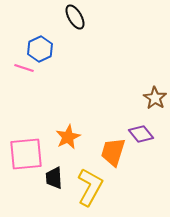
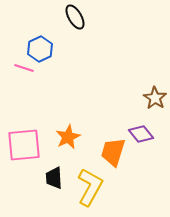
pink square: moved 2 px left, 9 px up
